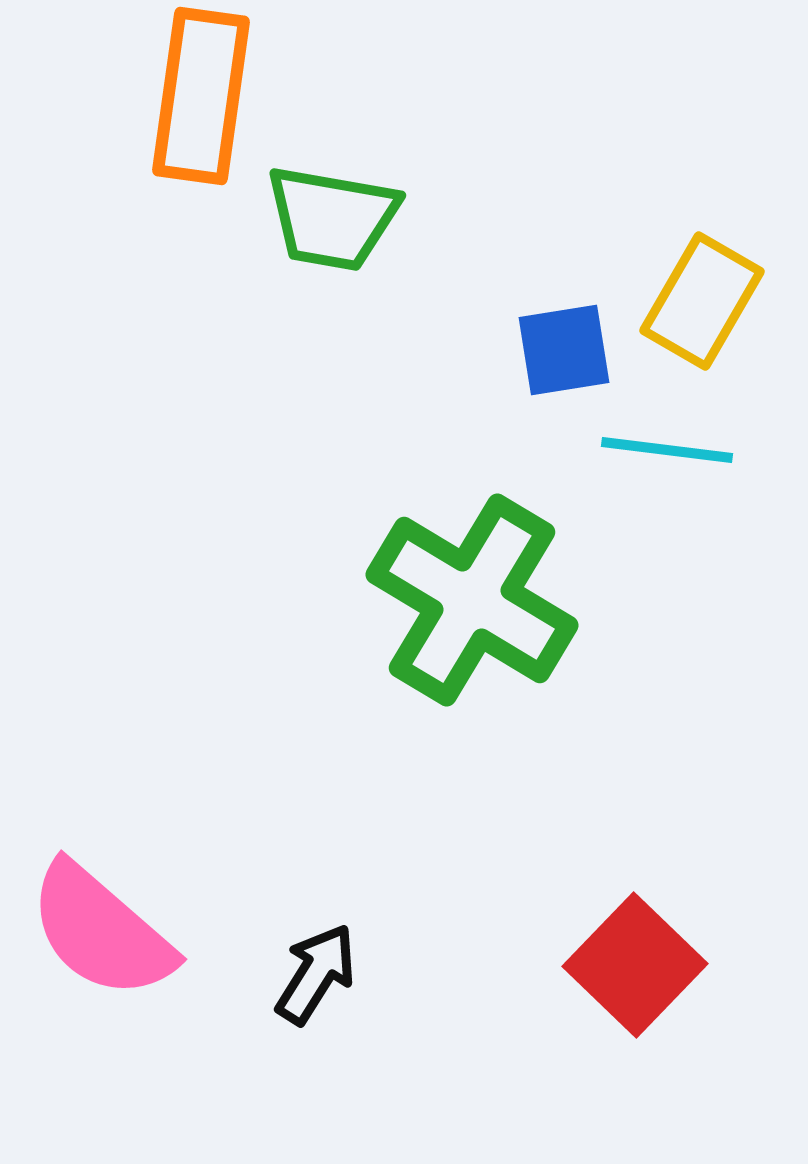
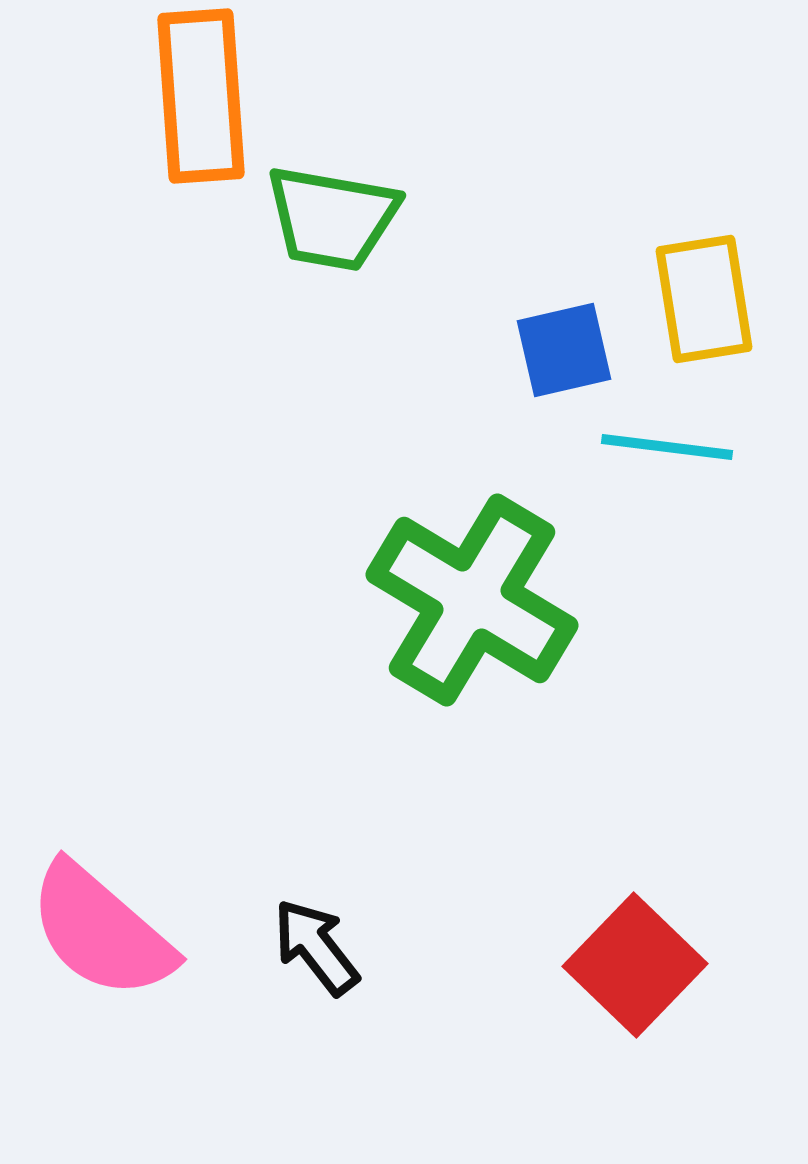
orange rectangle: rotated 12 degrees counterclockwise
yellow rectangle: moved 2 px right, 2 px up; rotated 39 degrees counterclockwise
blue square: rotated 4 degrees counterclockwise
cyan line: moved 3 px up
black arrow: moved 27 px up; rotated 70 degrees counterclockwise
